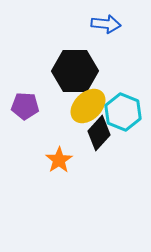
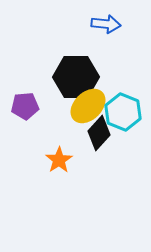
black hexagon: moved 1 px right, 6 px down
purple pentagon: rotated 8 degrees counterclockwise
